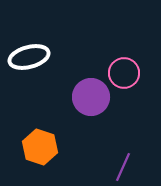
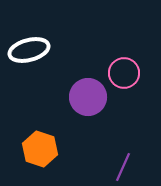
white ellipse: moved 7 px up
purple circle: moved 3 px left
orange hexagon: moved 2 px down
